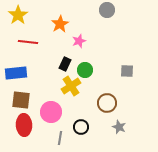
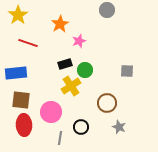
red line: moved 1 px down; rotated 12 degrees clockwise
black rectangle: rotated 48 degrees clockwise
